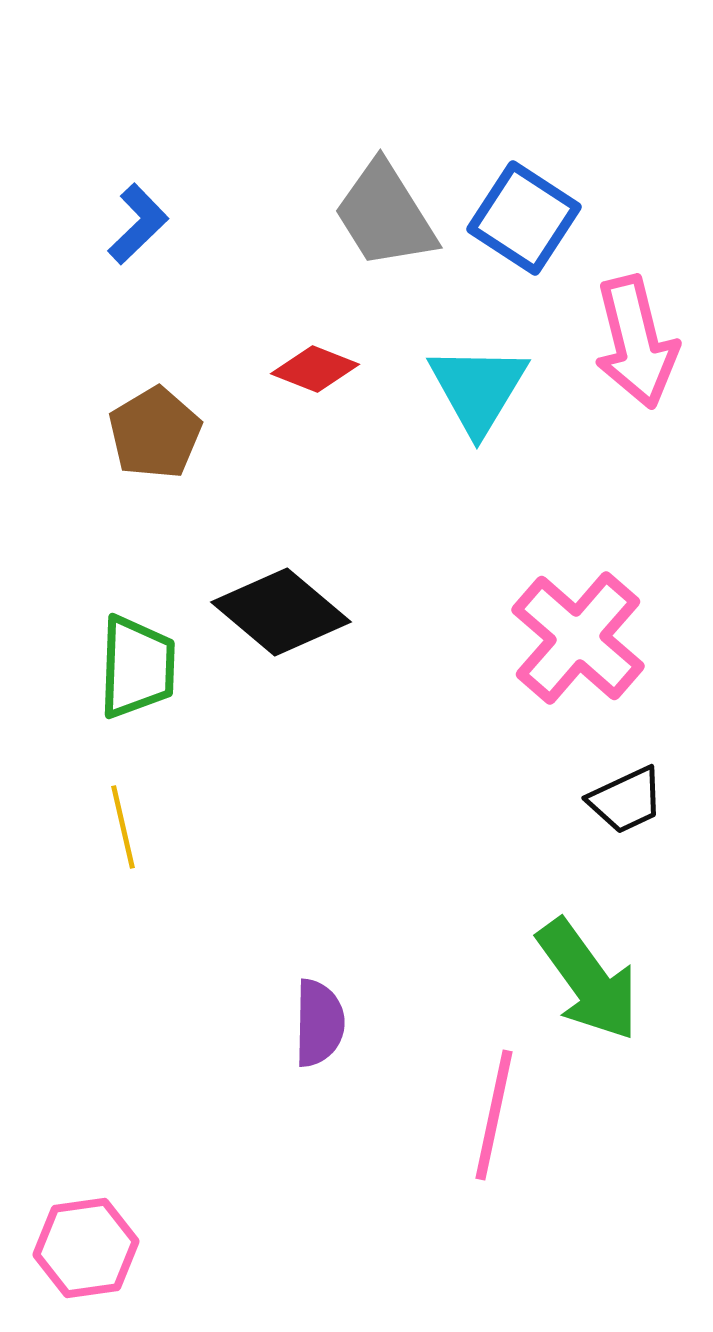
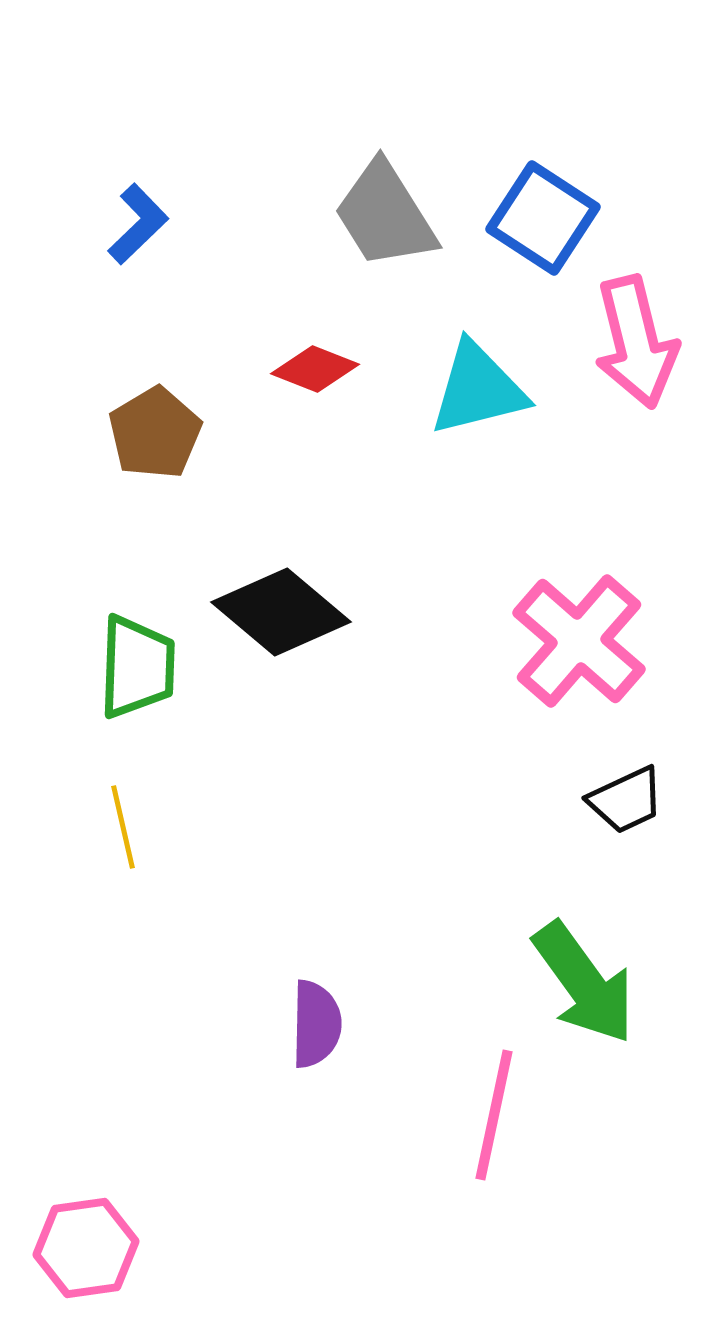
blue square: moved 19 px right
cyan triangle: rotated 45 degrees clockwise
pink cross: moved 1 px right, 3 px down
green arrow: moved 4 px left, 3 px down
purple semicircle: moved 3 px left, 1 px down
